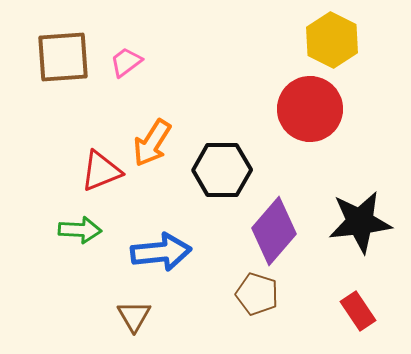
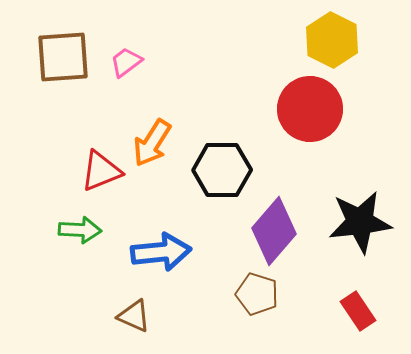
brown triangle: rotated 36 degrees counterclockwise
